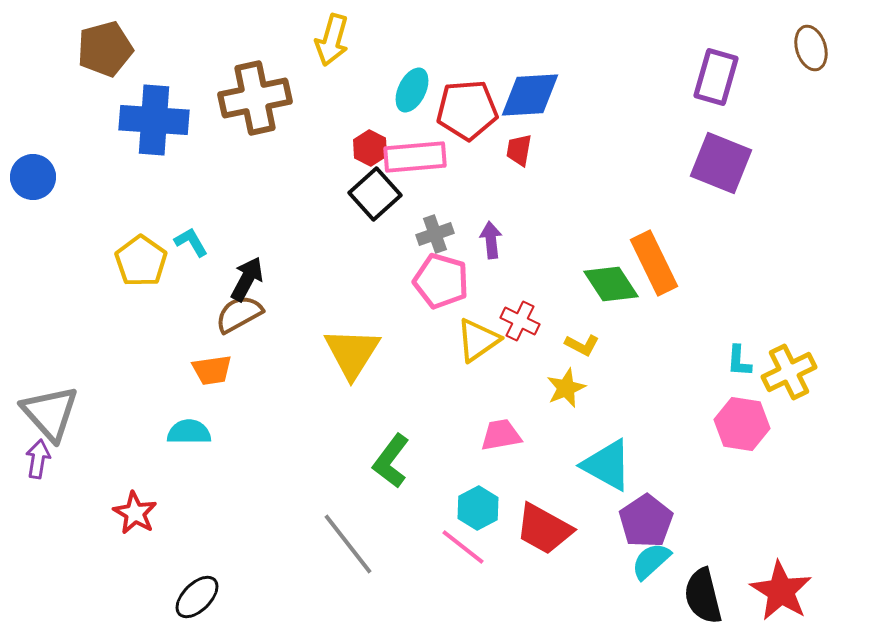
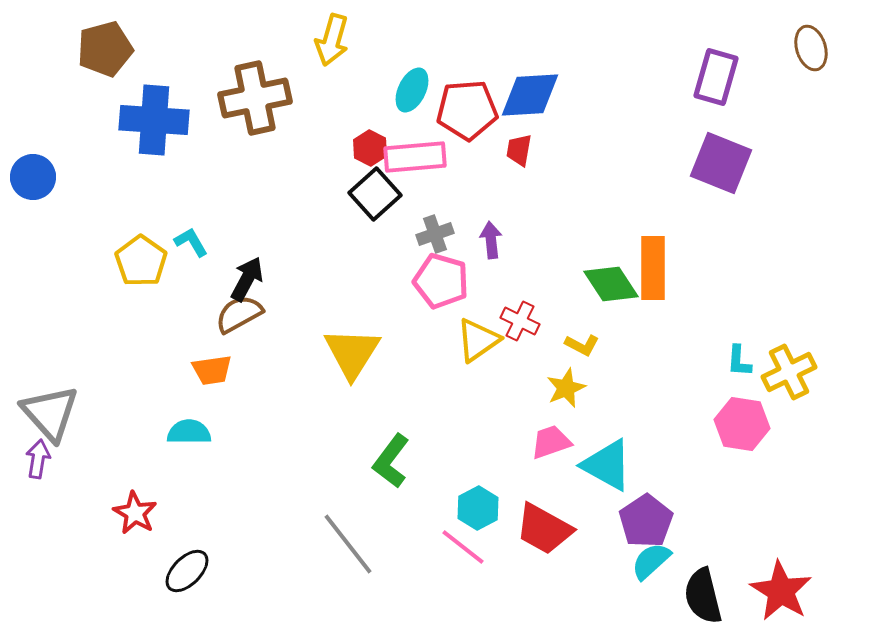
orange rectangle at (654, 263): moved 1 px left, 5 px down; rotated 26 degrees clockwise
pink trapezoid at (501, 435): moved 50 px right, 7 px down; rotated 9 degrees counterclockwise
black ellipse at (197, 597): moved 10 px left, 26 px up
